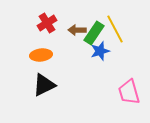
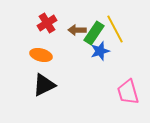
orange ellipse: rotated 20 degrees clockwise
pink trapezoid: moved 1 px left
